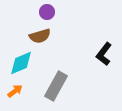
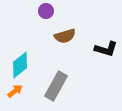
purple circle: moved 1 px left, 1 px up
brown semicircle: moved 25 px right
black L-shape: moved 2 px right, 5 px up; rotated 110 degrees counterclockwise
cyan diamond: moved 1 px left, 2 px down; rotated 16 degrees counterclockwise
